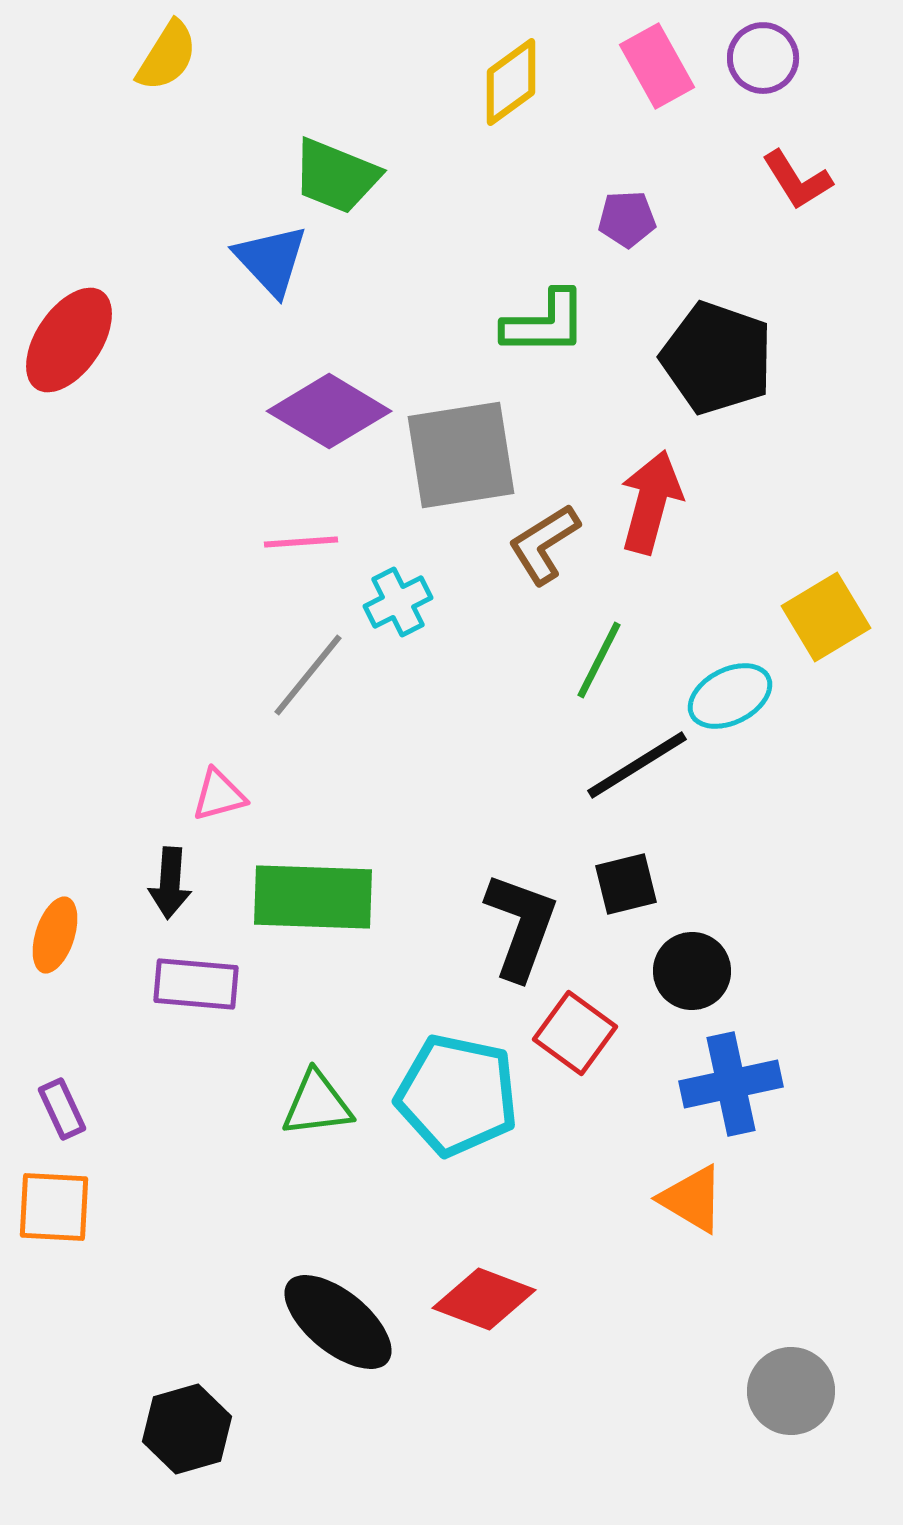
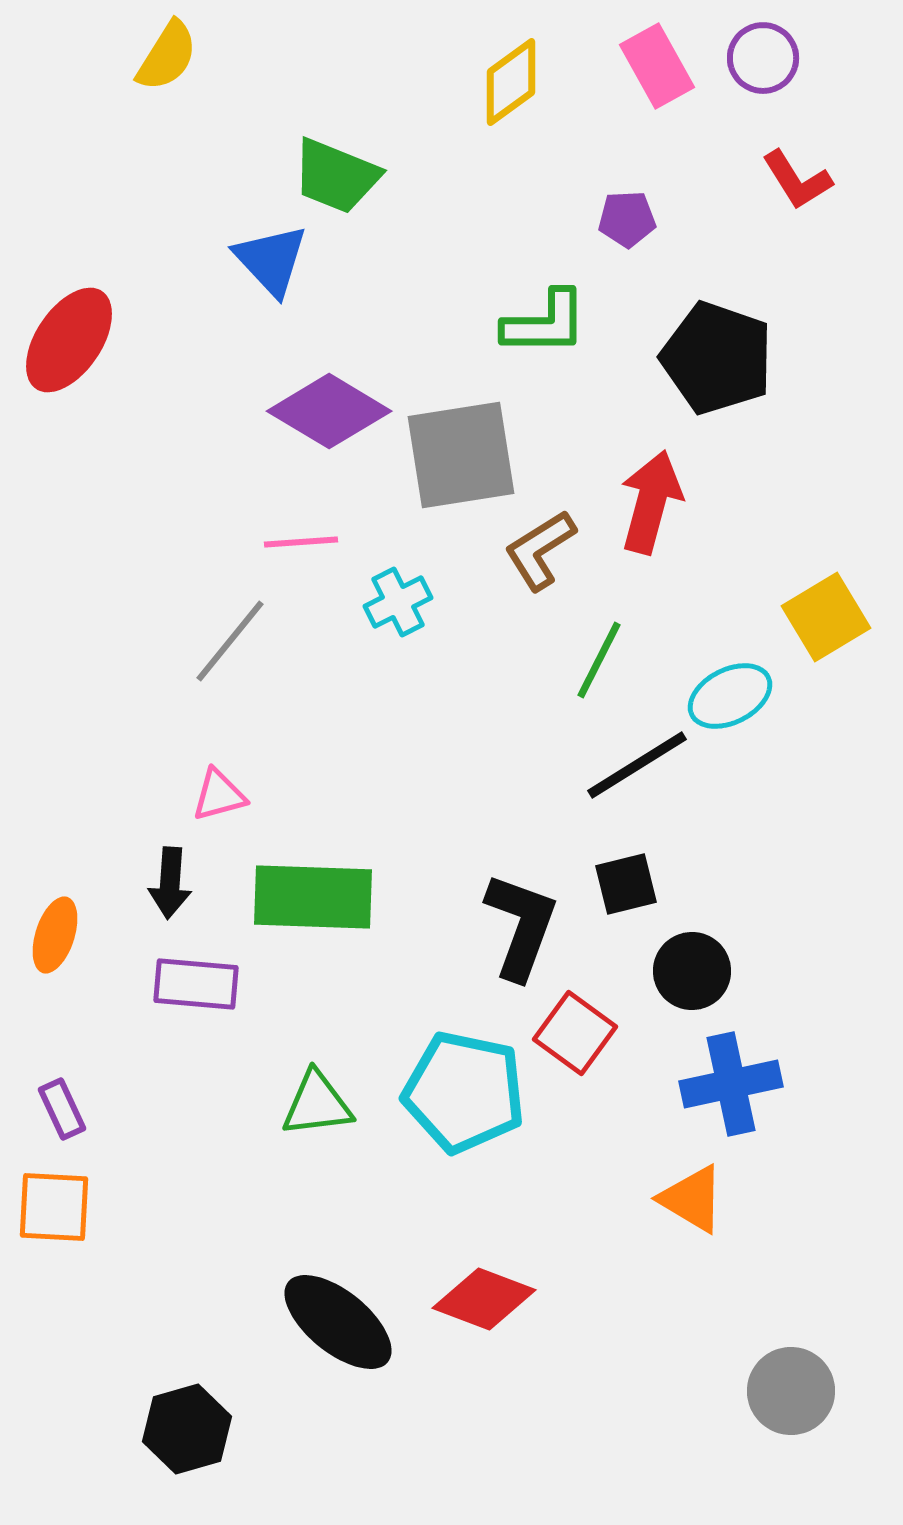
brown L-shape at (544, 544): moved 4 px left, 6 px down
gray line at (308, 675): moved 78 px left, 34 px up
cyan pentagon at (457, 1095): moved 7 px right, 3 px up
